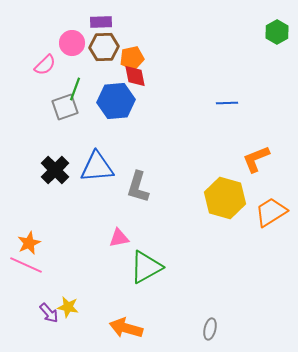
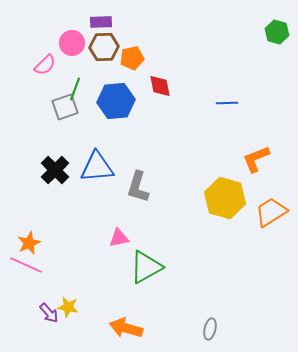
green hexagon: rotated 15 degrees counterclockwise
red diamond: moved 25 px right, 10 px down
